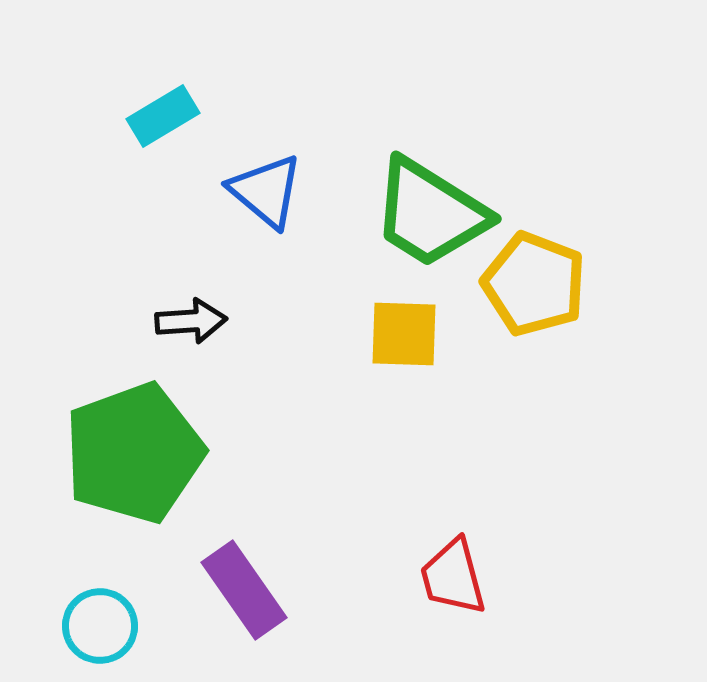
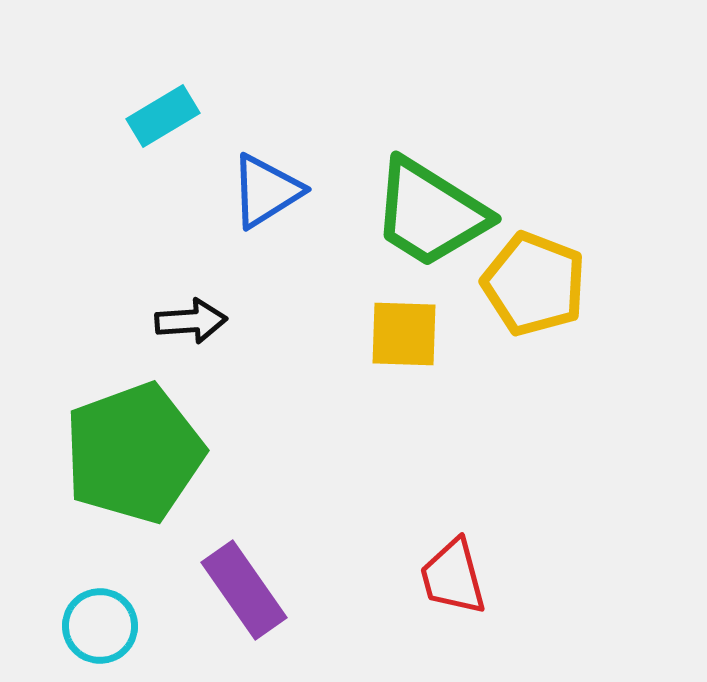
blue triangle: rotated 48 degrees clockwise
